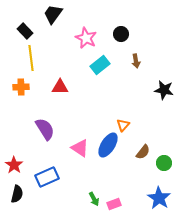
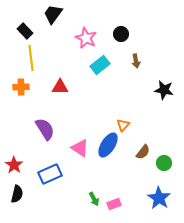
blue rectangle: moved 3 px right, 3 px up
